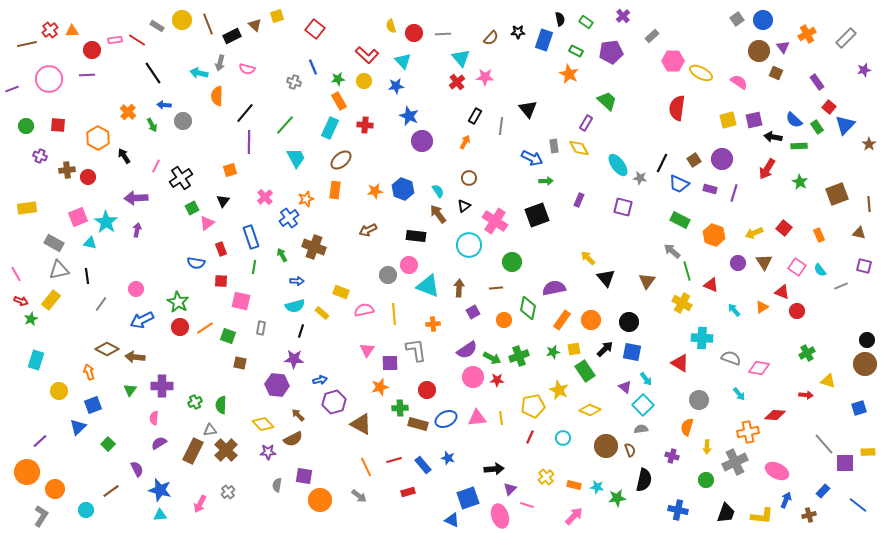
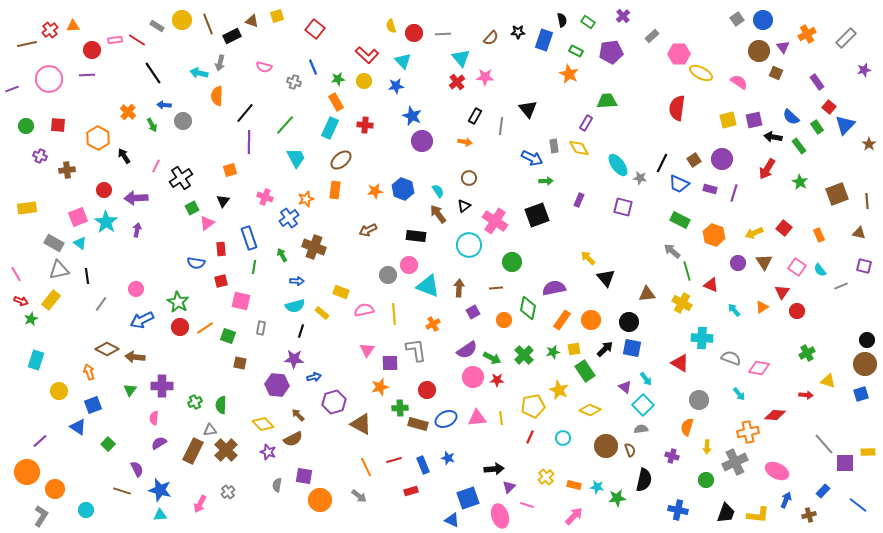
black semicircle at (560, 19): moved 2 px right, 1 px down
green rectangle at (586, 22): moved 2 px right
brown triangle at (255, 25): moved 3 px left, 4 px up; rotated 24 degrees counterclockwise
orange triangle at (72, 31): moved 1 px right, 5 px up
pink hexagon at (673, 61): moved 6 px right, 7 px up
pink semicircle at (247, 69): moved 17 px right, 2 px up
orange rectangle at (339, 101): moved 3 px left, 1 px down
green trapezoid at (607, 101): rotated 45 degrees counterclockwise
blue star at (409, 116): moved 3 px right
blue semicircle at (794, 120): moved 3 px left, 3 px up
orange arrow at (465, 142): rotated 72 degrees clockwise
green rectangle at (799, 146): rotated 56 degrees clockwise
red circle at (88, 177): moved 16 px right, 13 px down
pink cross at (265, 197): rotated 28 degrees counterclockwise
brown line at (869, 204): moved 2 px left, 3 px up
blue rectangle at (251, 237): moved 2 px left, 1 px down
cyan triangle at (90, 243): moved 10 px left; rotated 24 degrees clockwise
red rectangle at (221, 249): rotated 16 degrees clockwise
red square at (221, 281): rotated 16 degrees counterclockwise
brown triangle at (647, 281): moved 13 px down; rotated 48 degrees clockwise
red triangle at (782, 292): rotated 42 degrees clockwise
orange cross at (433, 324): rotated 24 degrees counterclockwise
blue square at (632, 352): moved 4 px up
green cross at (519, 356): moved 5 px right, 1 px up; rotated 24 degrees counterclockwise
blue arrow at (320, 380): moved 6 px left, 3 px up
blue square at (859, 408): moved 2 px right, 14 px up
blue triangle at (78, 427): rotated 42 degrees counterclockwise
purple star at (268, 452): rotated 21 degrees clockwise
blue rectangle at (423, 465): rotated 18 degrees clockwise
purple triangle at (510, 489): moved 1 px left, 2 px up
brown line at (111, 491): moved 11 px right; rotated 54 degrees clockwise
red rectangle at (408, 492): moved 3 px right, 1 px up
yellow L-shape at (762, 516): moved 4 px left, 1 px up
